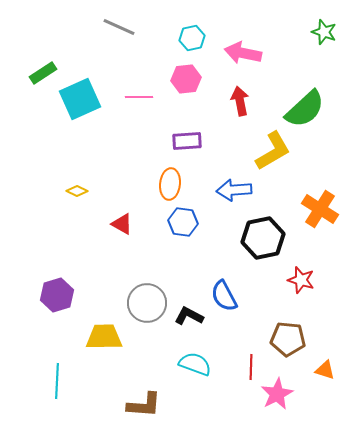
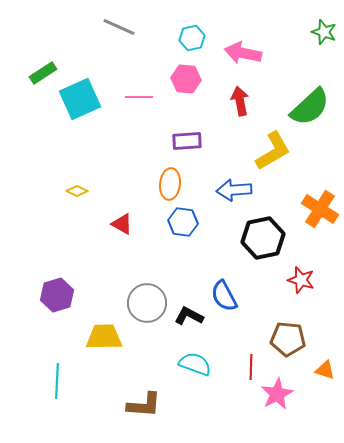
pink hexagon: rotated 12 degrees clockwise
green semicircle: moved 5 px right, 2 px up
